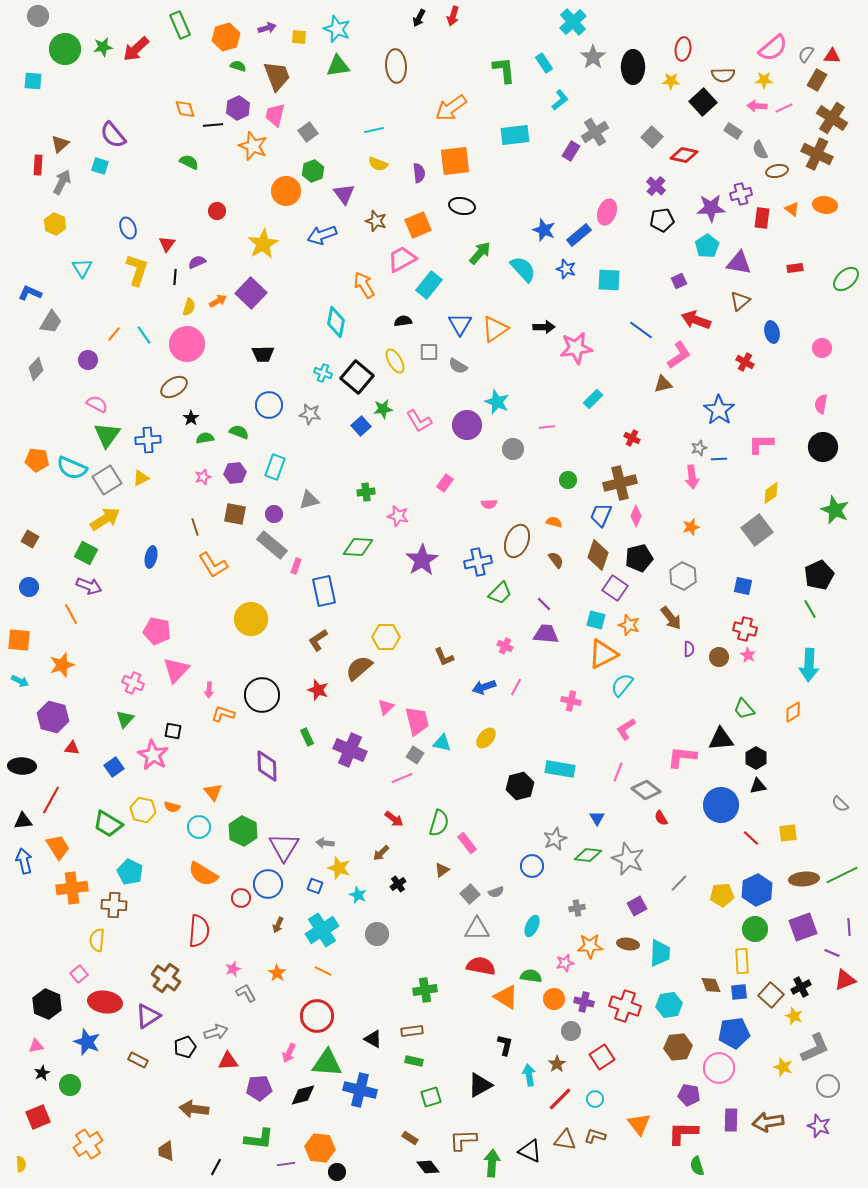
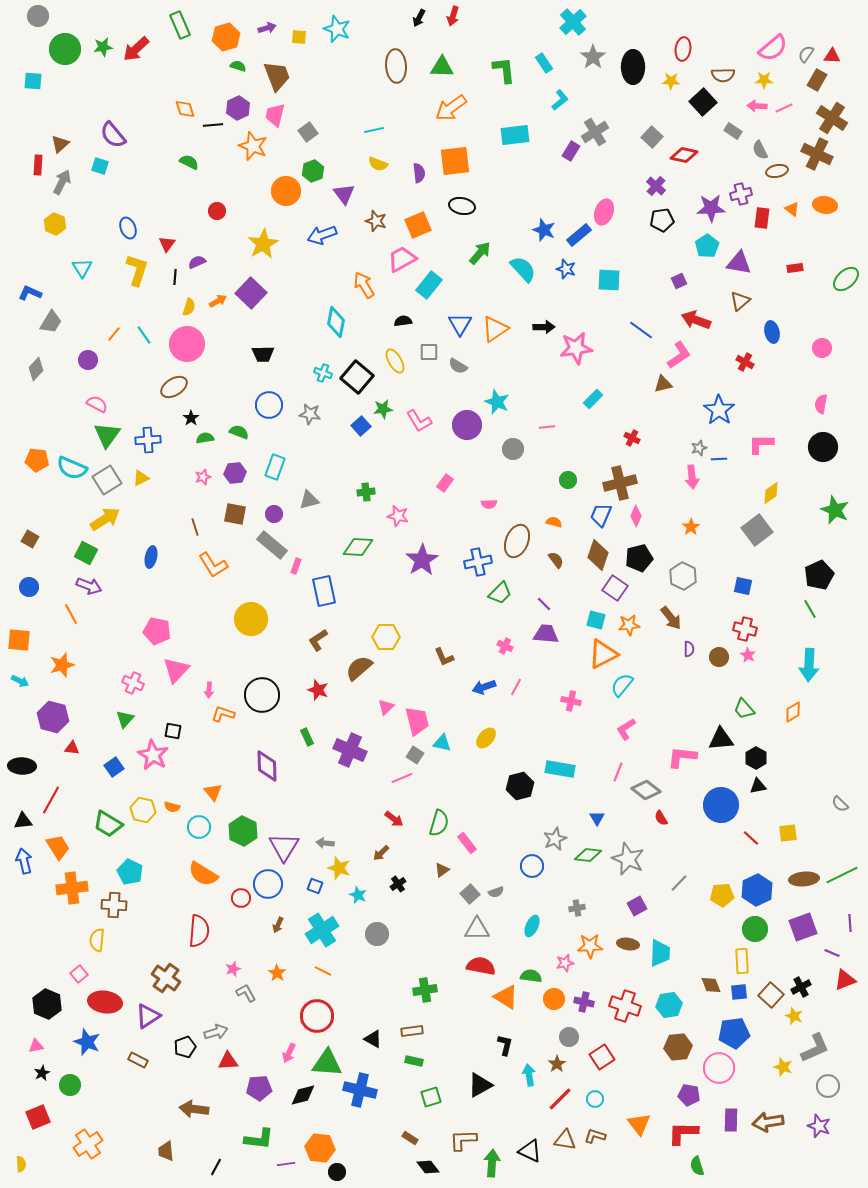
green triangle at (338, 66): moved 104 px right, 1 px down; rotated 10 degrees clockwise
pink ellipse at (607, 212): moved 3 px left
orange star at (691, 527): rotated 18 degrees counterclockwise
orange star at (629, 625): rotated 25 degrees counterclockwise
purple line at (849, 927): moved 1 px right, 4 px up
gray circle at (571, 1031): moved 2 px left, 6 px down
